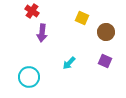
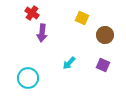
red cross: moved 2 px down
brown circle: moved 1 px left, 3 px down
purple square: moved 2 px left, 4 px down
cyan circle: moved 1 px left, 1 px down
